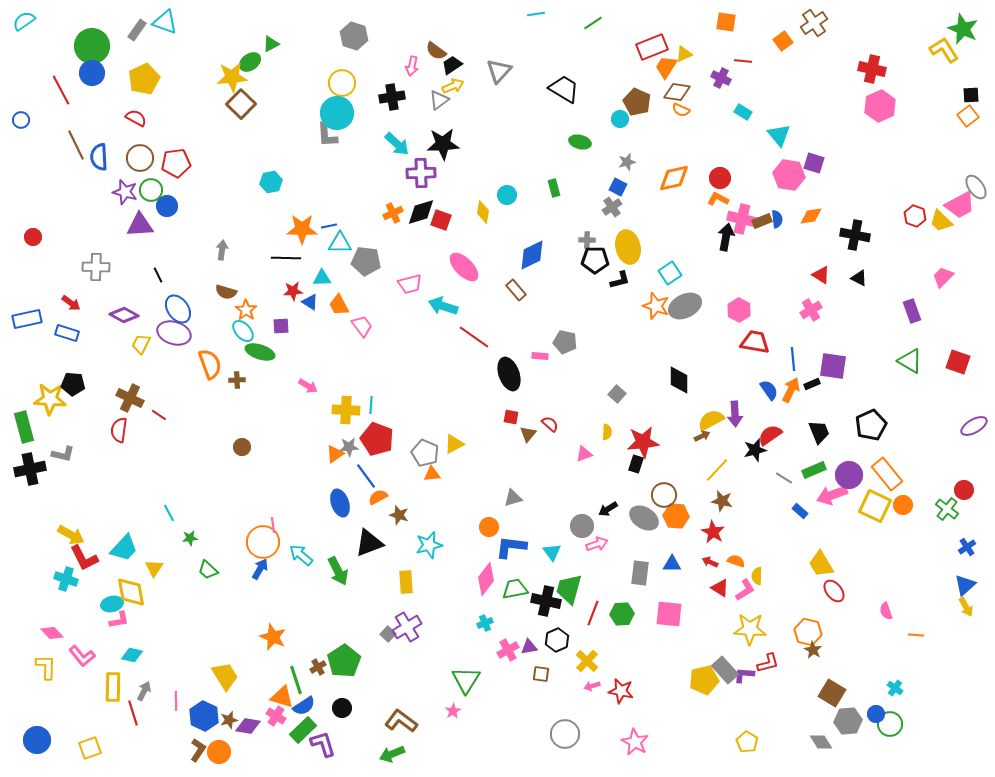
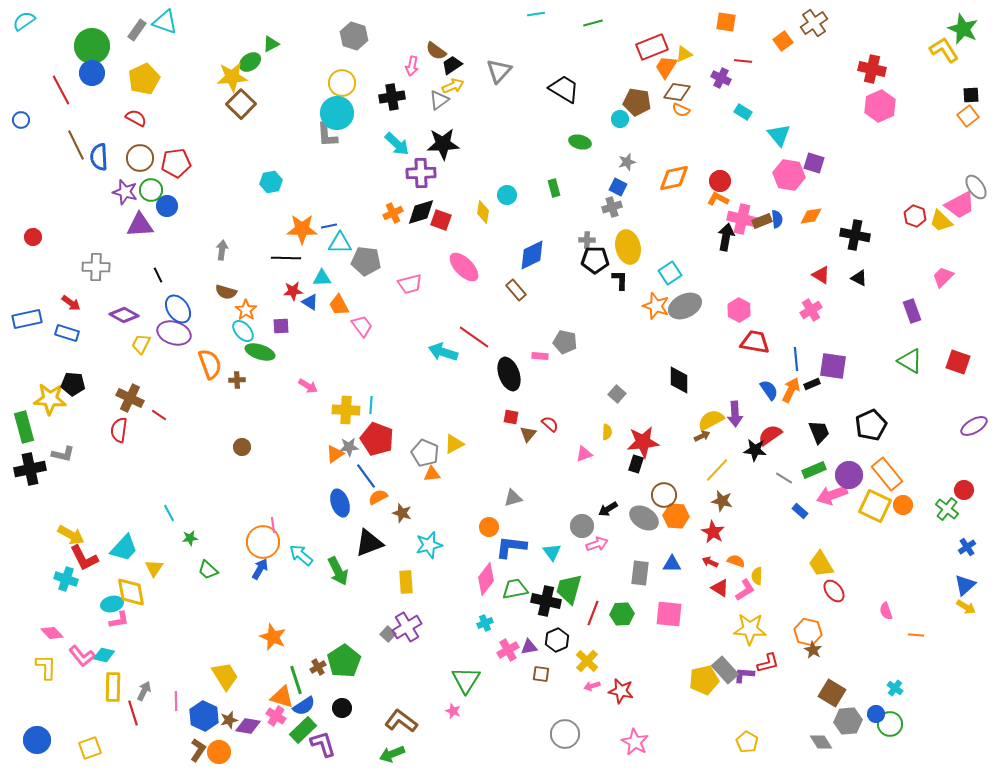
green line at (593, 23): rotated 18 degrees clockwise
brown pentagon at (637, 102): rotated 16 degrees counterclockwise
red circle at (720, 178): moved 3 px down
gray cross at (612, 207): rotated 18 degrees clockwise
black L-shape at (620, 280): rotated 75 degrees counterclockwise
cyan arrow at (443, 306): moved 46 px down
blue line at (793, 359): moved 3 px right
black star at (755, 450): rotated 20 degrees clockwise
brown star at (399, 515): moved 3 px right, 2 px up
yellow arrow at (966, 607): rotated 30 degrees counterclockwise
cyan diamond at (132, 655): moved 28 px left
pink star at (453, 711): rotated 21 degrees counterclockwise
